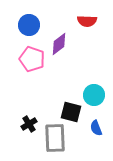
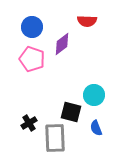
blue circle: moved 3 px right, 2 px down
purple diamond: moved 3 px right
black cross: moved 1 px up
